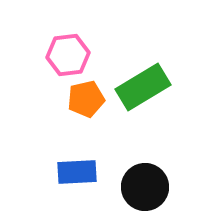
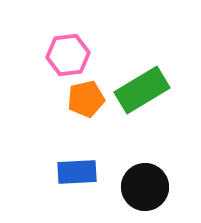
green rectangle: moved 1 px left, 3 px down
